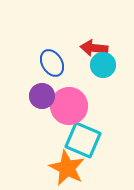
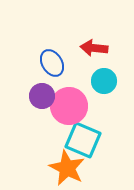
cyan circle: moved 1 px right, 16 px down
